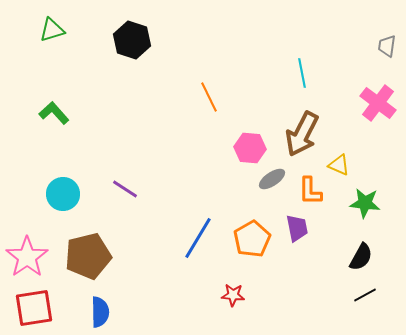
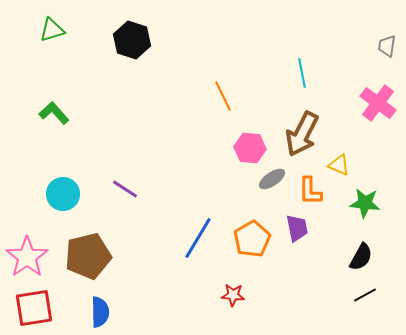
orange line: moved 14 px right, 1 px up
